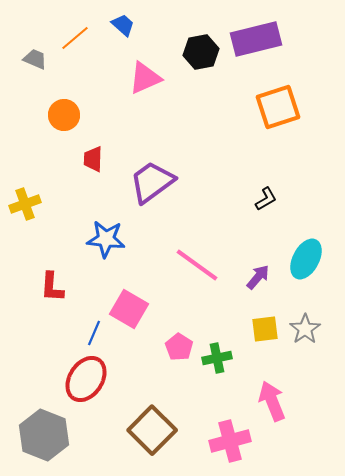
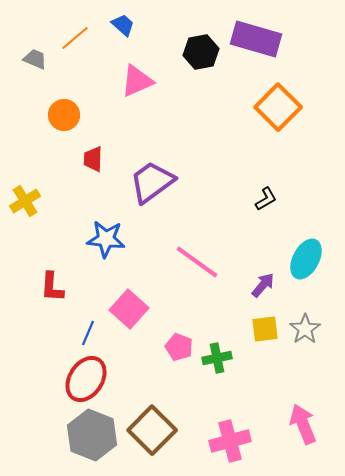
purple rectangle: rotated 30 degrees clockwise
pink triangle: moved 8 px left, 3 px down
orange square: rotated 27 degrees counterclockwise
yellow cross: moved 3 px up; rotated 12 degrees counterclockwise
pink line: moved 3 px up
purple arrow: moved 5 px right, 8 px down
pink square: rotated 12 degrees clockwise
blue line: moved 6 px left
pink pentagon: rotated 12 degrees counterclockwise
pink arrow: moved 31 px right, 23 px down
gray hexagon: moved 48 px right
